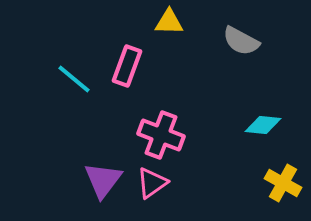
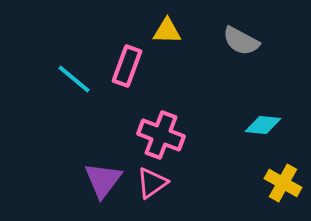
yellow triangle: moved 2 px left, 9 px down
